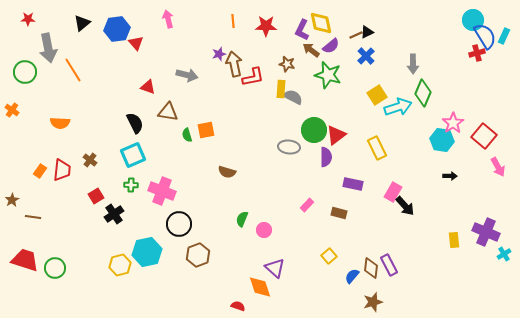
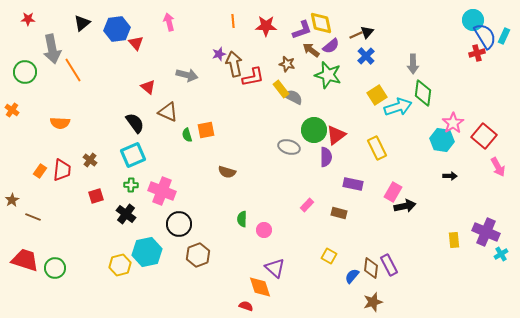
pink arrow at (168, 19): moved 1 px right, 3 px down
purple L-shape at (302, 30): rotated 135 degrees counterclockwise
black triangle at (367, 32): rotated 24 degrees counterclockwise
gray arrow at (48, 48): moved 4 px right, 1 px down
red triangle at (148, 87): rotated 21 degrees clockwise
yellow rectangle at (281, 89): rotated 42 degrees counterclockwise
green diamond at (423, 93): rotated 16 degrees counterclockwise
brown triangle at (168, 112): rotated 15 degrees clockwise
black semicircle at (135, 123): rotated 10 degrees counterclockwise
gray ellipse at (289, 147): rotated 10 degrees clockwise
red square at (96, 196): rotated 14 degrees clockwise
black arrow at (405, 206): rotated 60 degrees counterclockwise
black cross at (114, 214): moved 12 px right; rotated 18 degrees counterclockwise
brown line at (33, 217): rotated 14 degrees clockwise
green semicircle at (242, 219): rotated 21 degrees counterclockwise
cyan cross at (504, 254): moved 3 px left
yellow square at (329, 256): rotated 21 degrees counterclockwise
red semicircle at (238, 306): moved 8 px right
